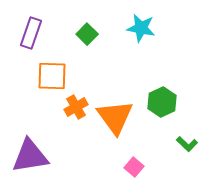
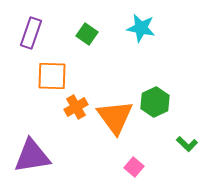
green square: rotated 10 degrees counterclockwise
green hexagon: moved 7 px left
purple triangle: moved 2 px right
